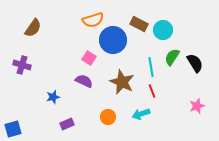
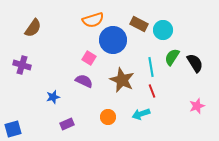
brown star: moved 2 px up
